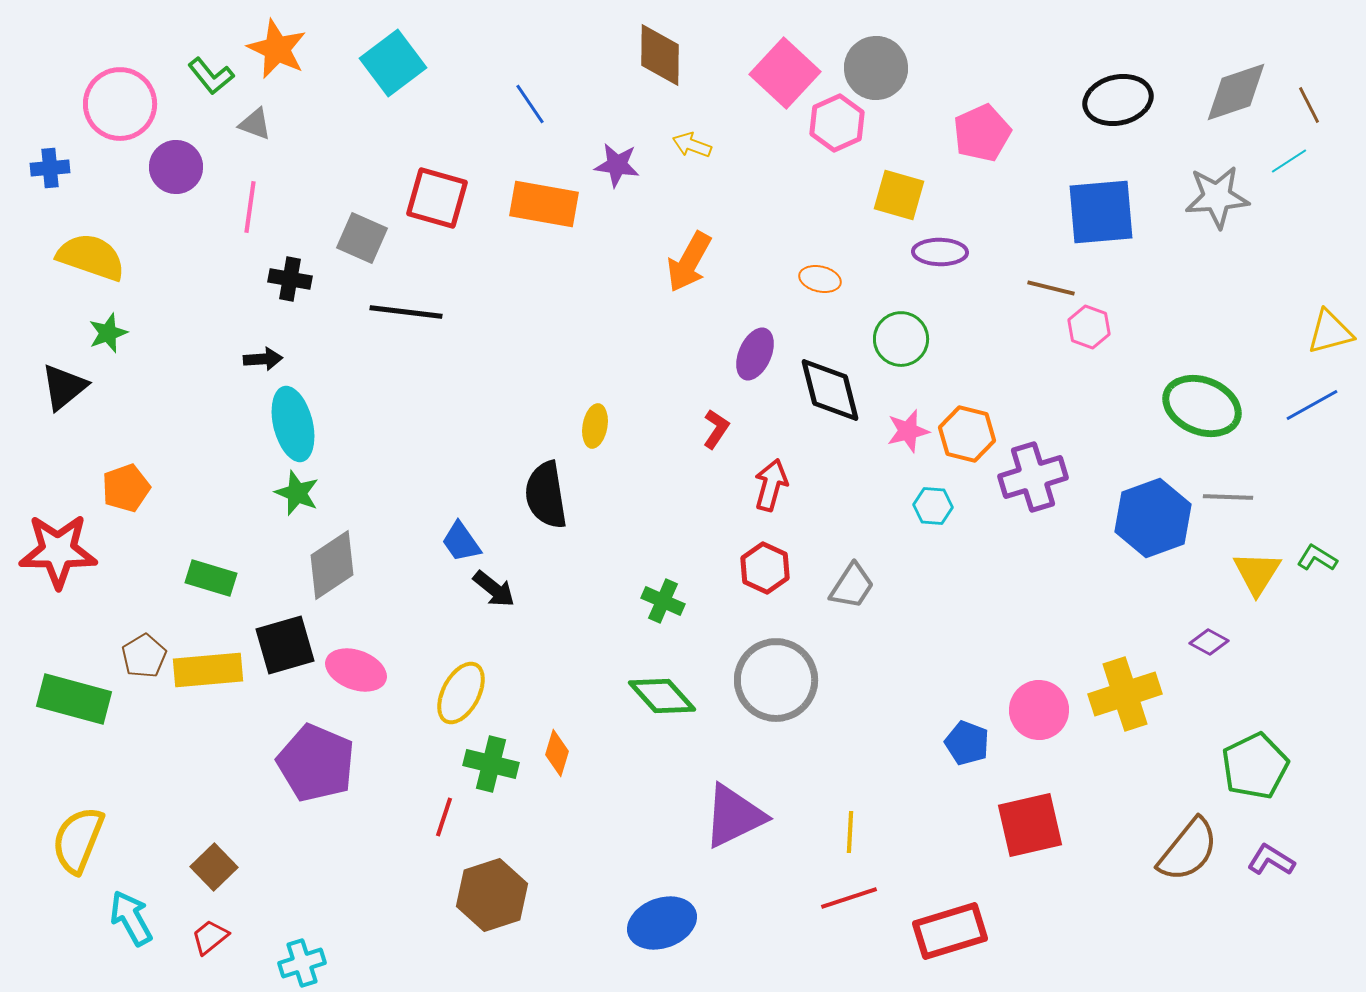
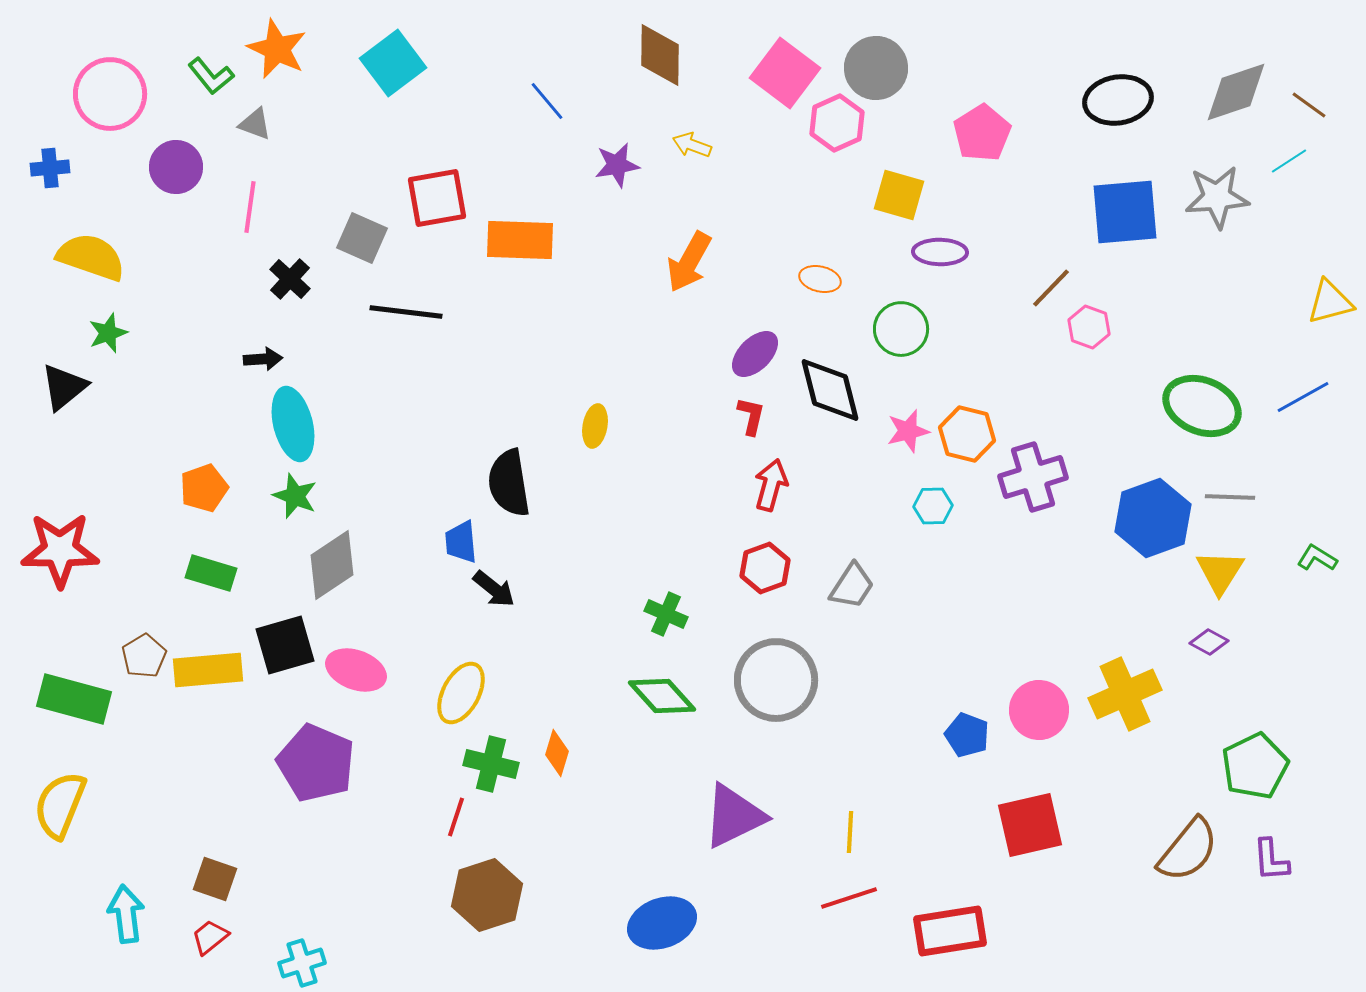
pink square at (785, 73): rotated 6 degrees counterclockwise
black ellipse at (1118, 100): rotated 4 degrees clockwise
pink circle at (120, 104): moved 10 px left, 10 px up
blue line at (530, 104): moved 17 px right, 3 px up; rotated 6 degrees counterclockwise
brown line at (1309, 105): rotated 27 degrees counterclockwise
pink pentagon at (982, 133): rotated 8 degrees counterclockwise
purple star at (617, 165): rotated 18 degrees counterclockwise
red square at (437, 198): rotated 26 degrees counterclockwise
orange rectangle at (544, 204): moved 24 px left, 36 px down; rotated 8 degrees counterclockwise
blue square at (1101, 212): moved 24 px right
black cross at (290, 279): rotated 33 degrees clockwise
brown line at (1051, 288): rotated 60 degrees counterclockwise
yellow triangle at (1330, 332): moved 30 px up
green circle at (901, 339): moved 10 px up
purple ellipse at (755, 354): rotated 21 degrees clockwise
blue line at (1312, 405): moved 9 px left, 8 px up
red L-shape at (716, 429): moved 35 px right, 13 px up; rotated 21 degrees counterclockwise
orange pentagon at (126, 488): moved 78 px right
green star at (297, 493): moved 2 px left, 3 px down
black semicircle at (546, 495): moved 37 px left, 12 px up
gray line at (1228, 497): moved 2 px right
cyan hexagon at (933, 506): rotated 6 degrees counterclockwise
blue trapezoid at (461, 542): rotated 30 degrees clockwise
red star at (58, 551): moved 2 px right, 1 px up
red hexagon at (765, 568): rotated 15 degrees clockwise
yellow triangle at (1257, 573): moved 37 px left, 1 px up
green rectangle at (211, 578): moved 5 px up
green cross at (663, 601): moved 3 px right, 13 px down
yellow cross at (1125, 694): rotated 6 degrees counterclockwise
blue pentagon at (967, 743): moved 8 px up
red line at (444, 817): moved 12 px right
yellow semicircle at (78, 840): moved 18 px left, 35 px up
purple L-shape at (1271, 860): rotated 126 degrees counterclockwise
brown square at (214, 867): moved 1 px right, 12 px down; rotated 27 degrees counterclockwise
brown hexagon at (492, 895): moved 5 px left
cyan arrow at (131, 918): moved 5 px left, 4 px up; rotated 22 degrees clockwise
red rectangle at (950, 931): rotated 8 degrees clockwise
